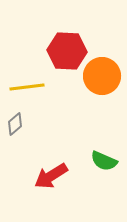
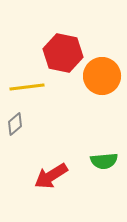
red hexagon: moved 4 px left, 2 px down; rotated 9 degrees clockwise
green semicircle: rotated 28 degrees counterclockwise
